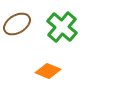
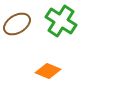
green cross: moved 1 px left, 6 px up; rotated 8 degrees counterclockwise
